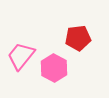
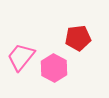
pink trapezoid: moved 1 px down
